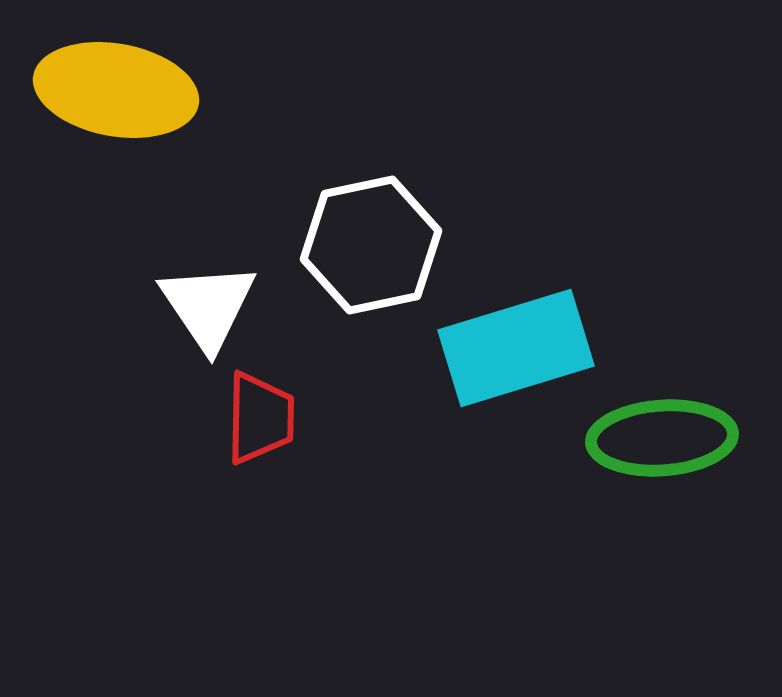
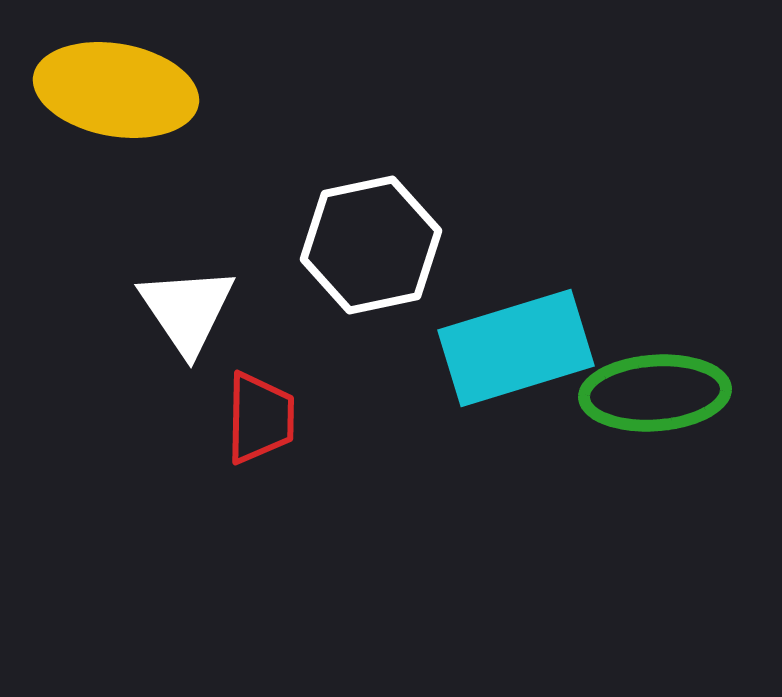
white triangle: moved 21 px left, 4 px down
green ellipse: moved 7 px left, 45 px up
